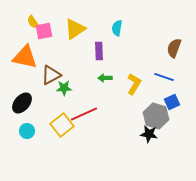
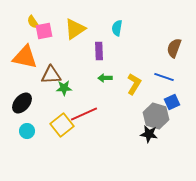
brown triangle: rotated 25 degrees clockwise
